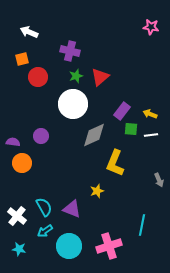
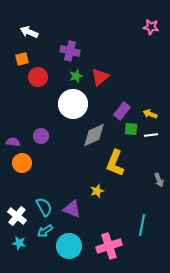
cyan star: moved 6 px up
